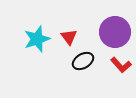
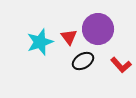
purple circle: moved 17 px left, 3 px up
cyan star: moved 3 px right, 3 px down
